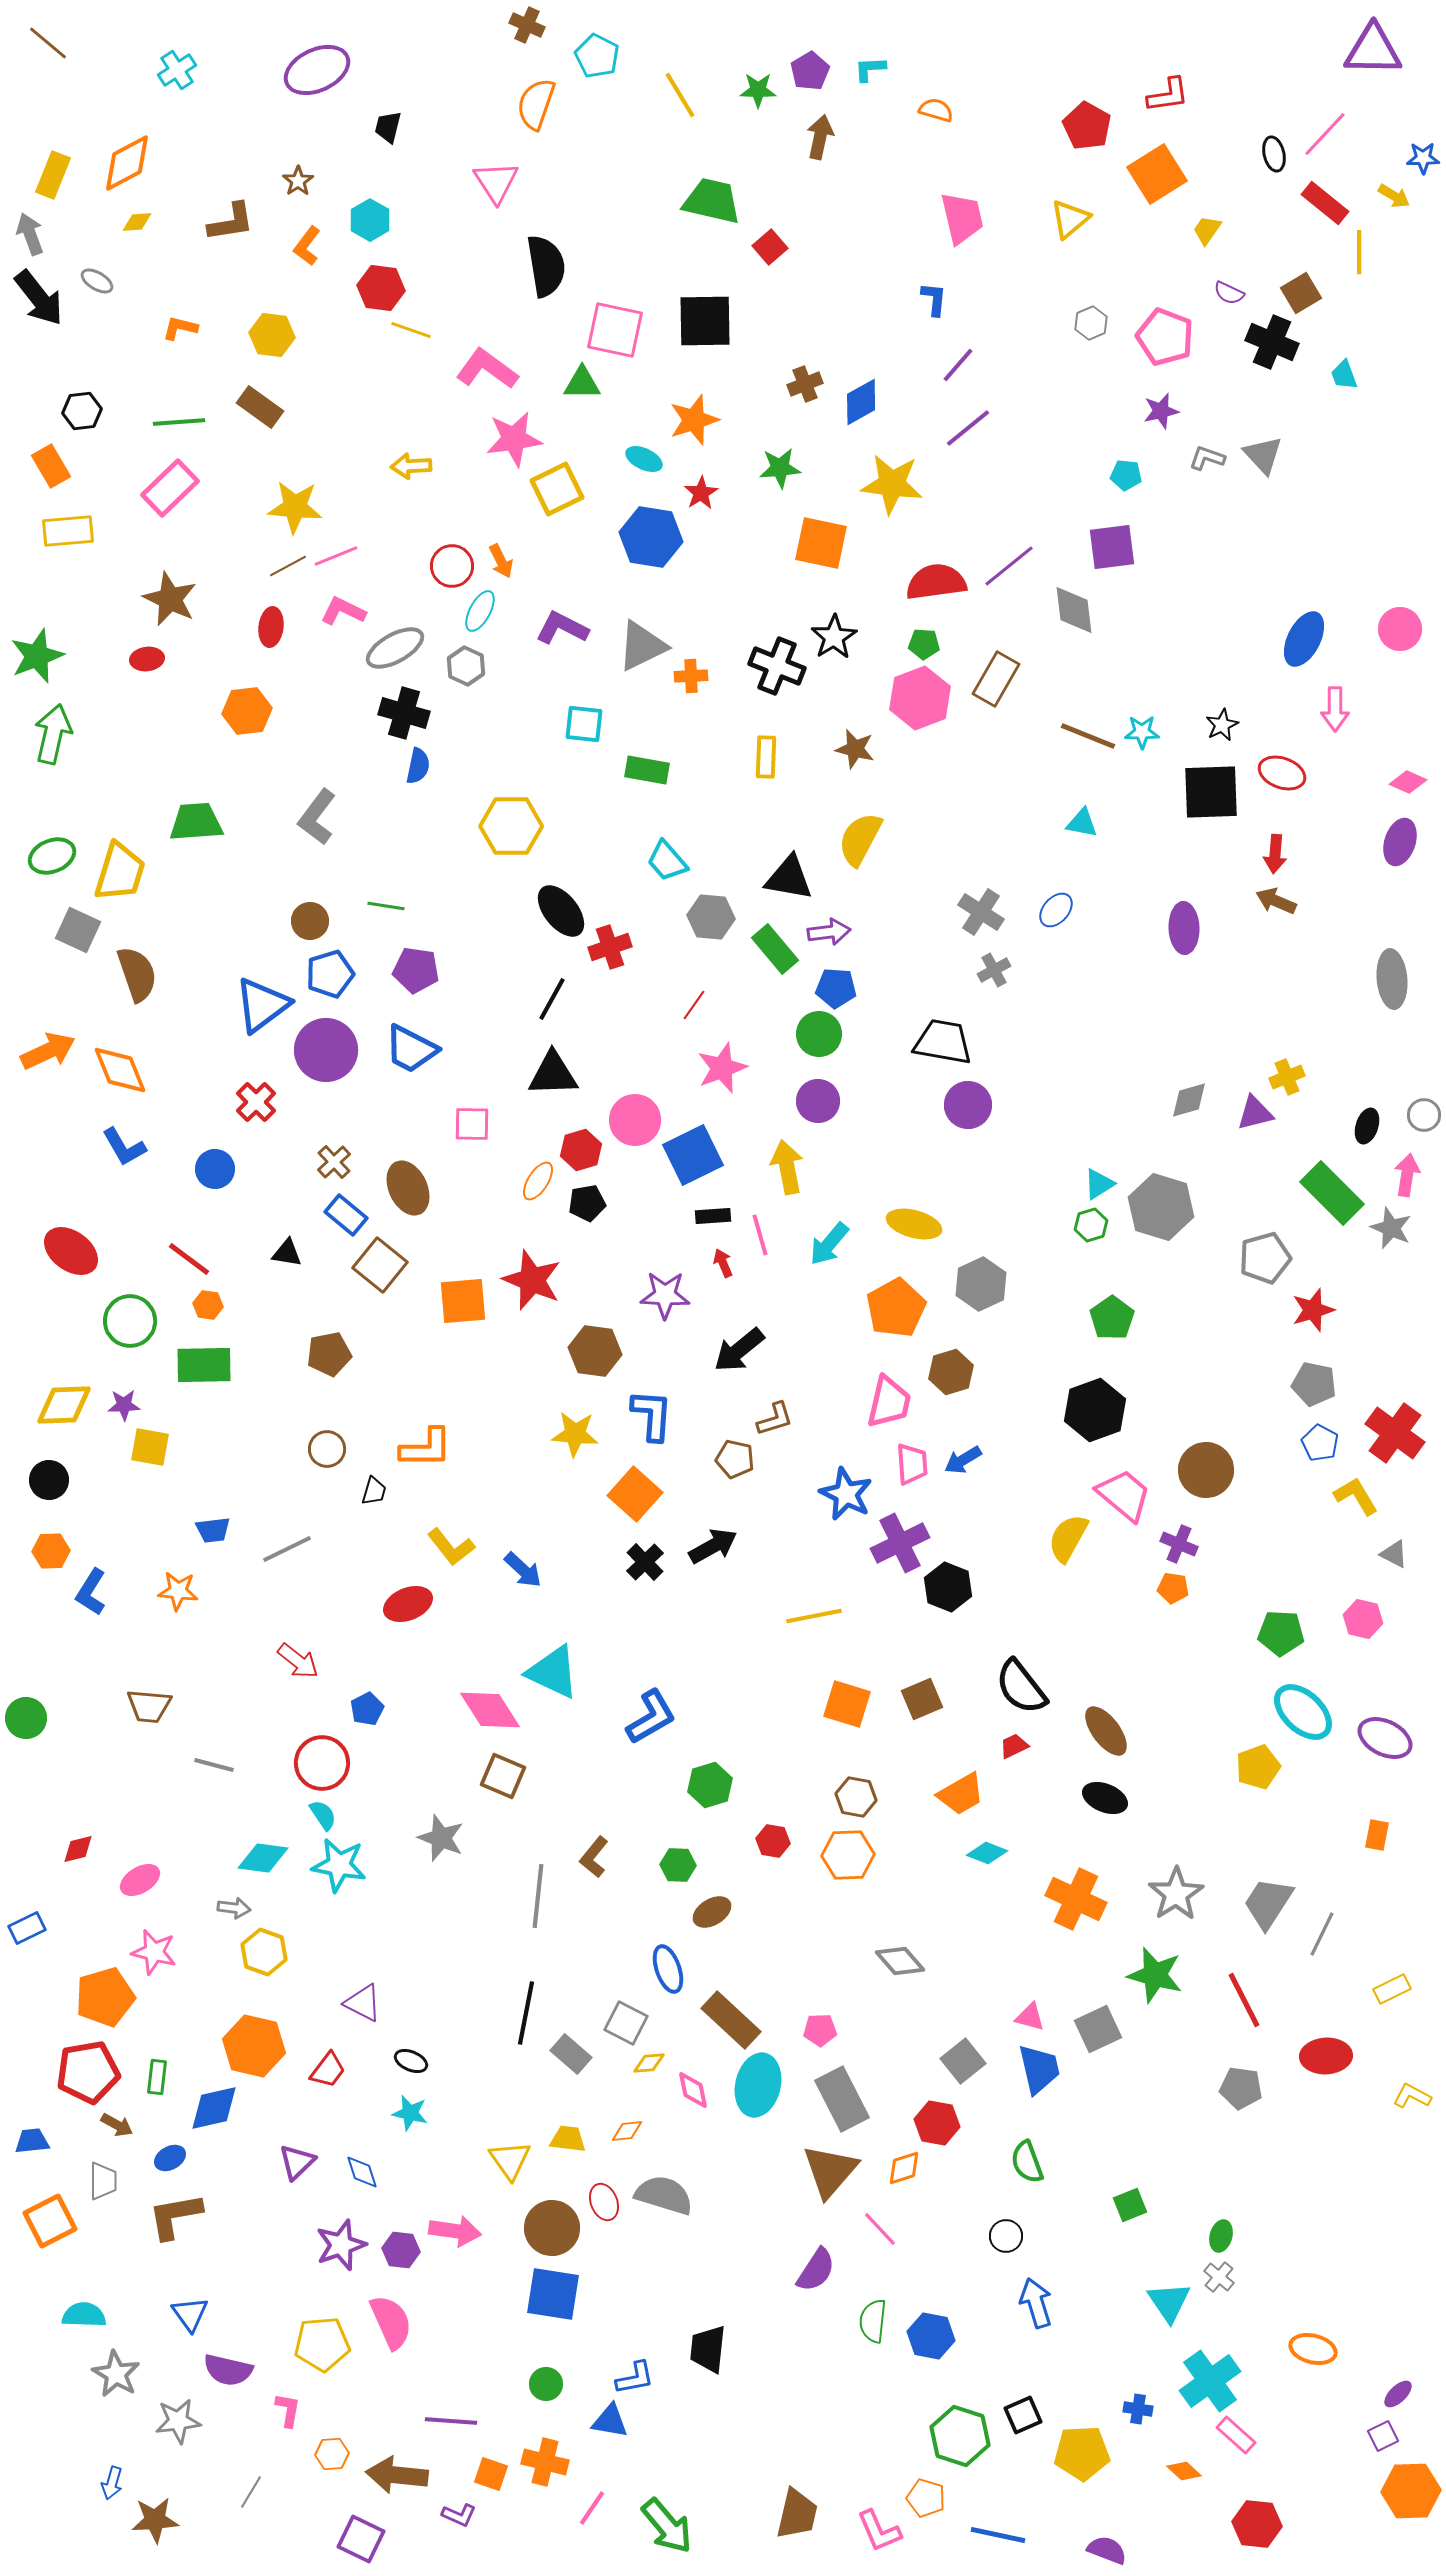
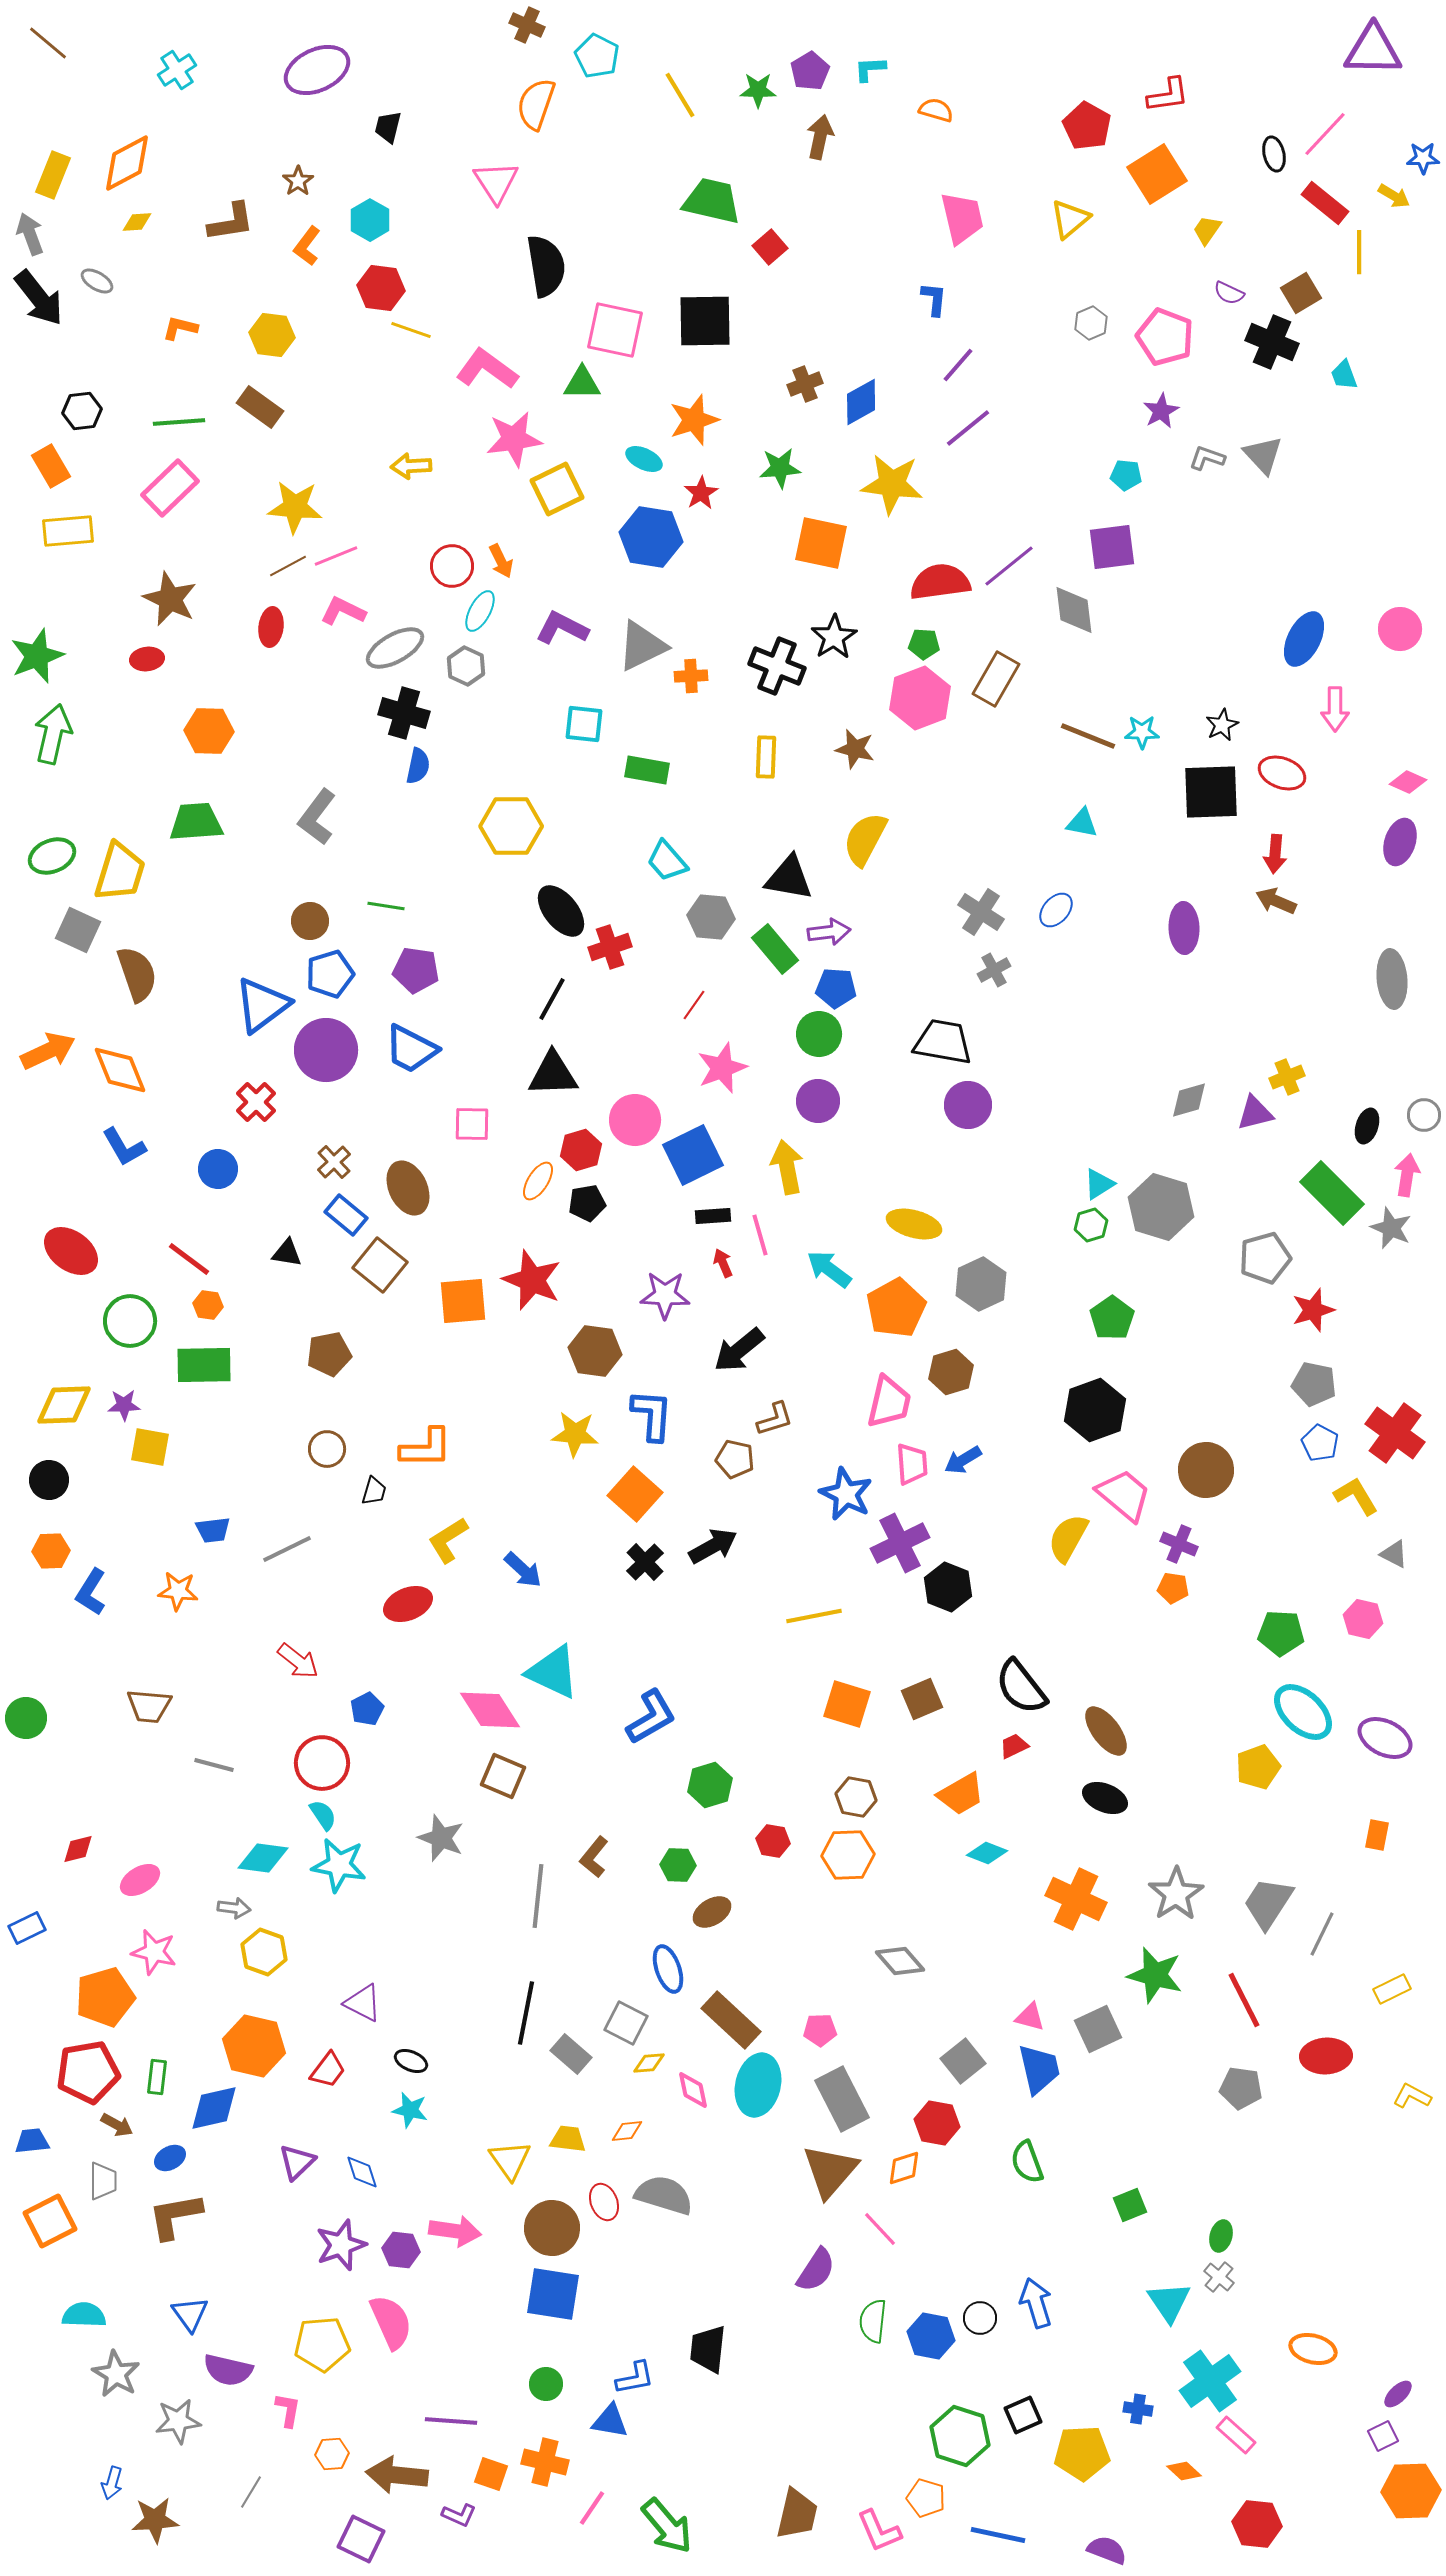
purple star at (1161, 411): rotated 15 degrees counterclockwise
red semicircle at (936, 582): moved 4 px right
orange hexagon at (247, 711): moved 38 px left, 20 px down; rotated 9 degrees clockwise
yellow semicircle at (860, 839): moved 5 px right
blue circle at (215, 1169): moved 3 px right
cyan arrow at (829, 1244): moved 25 px down; rotated 87 degrees clockwise
yellow L-shape at (451, 1547): moved 3 px left, 7 px up; rotated 96 degrees clockwise
cyan star at (410, 2113): moved 3 px up
black circle at (1006, 2236): moved 26 px left, 82 px down
